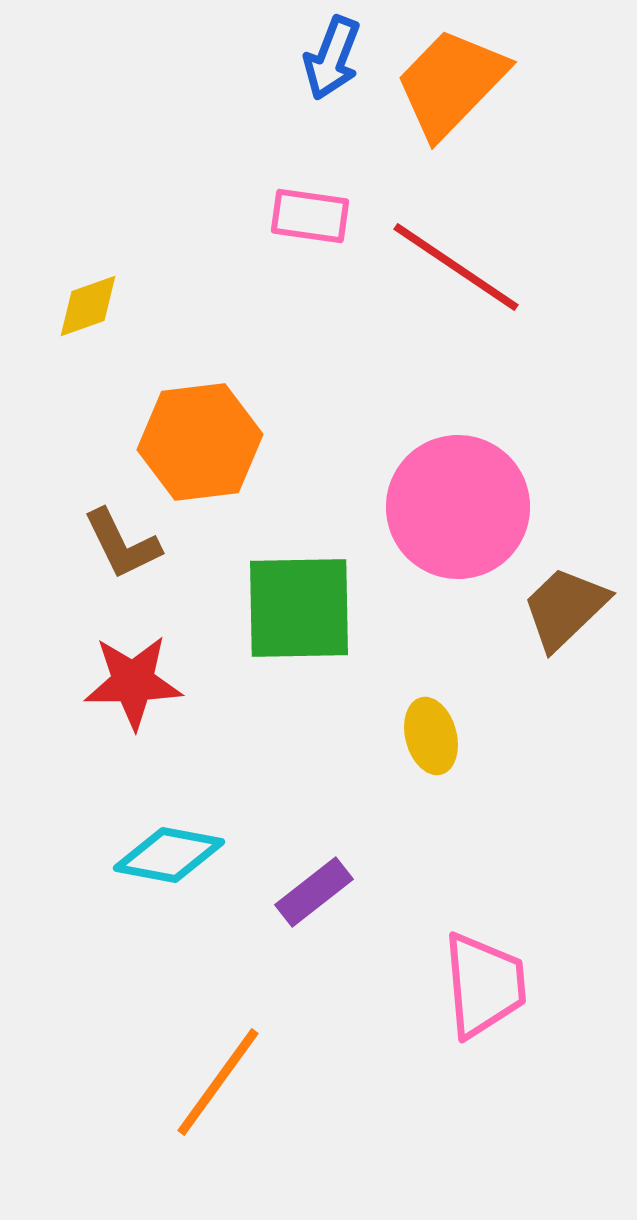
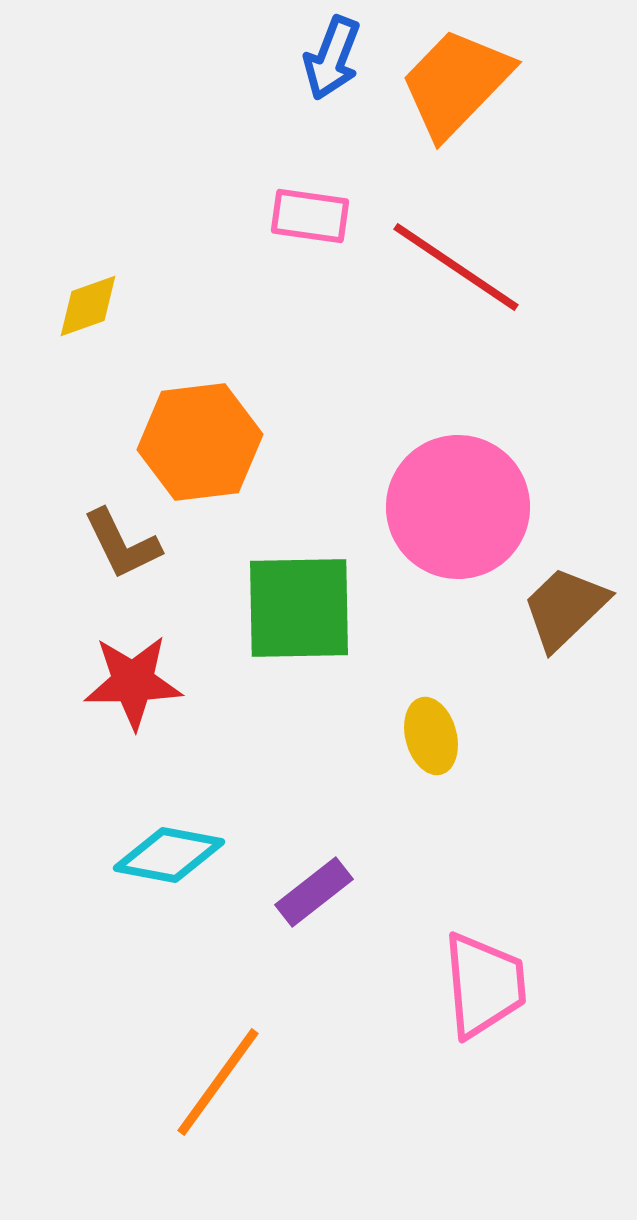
orange trapezoid: moved 5 px right
